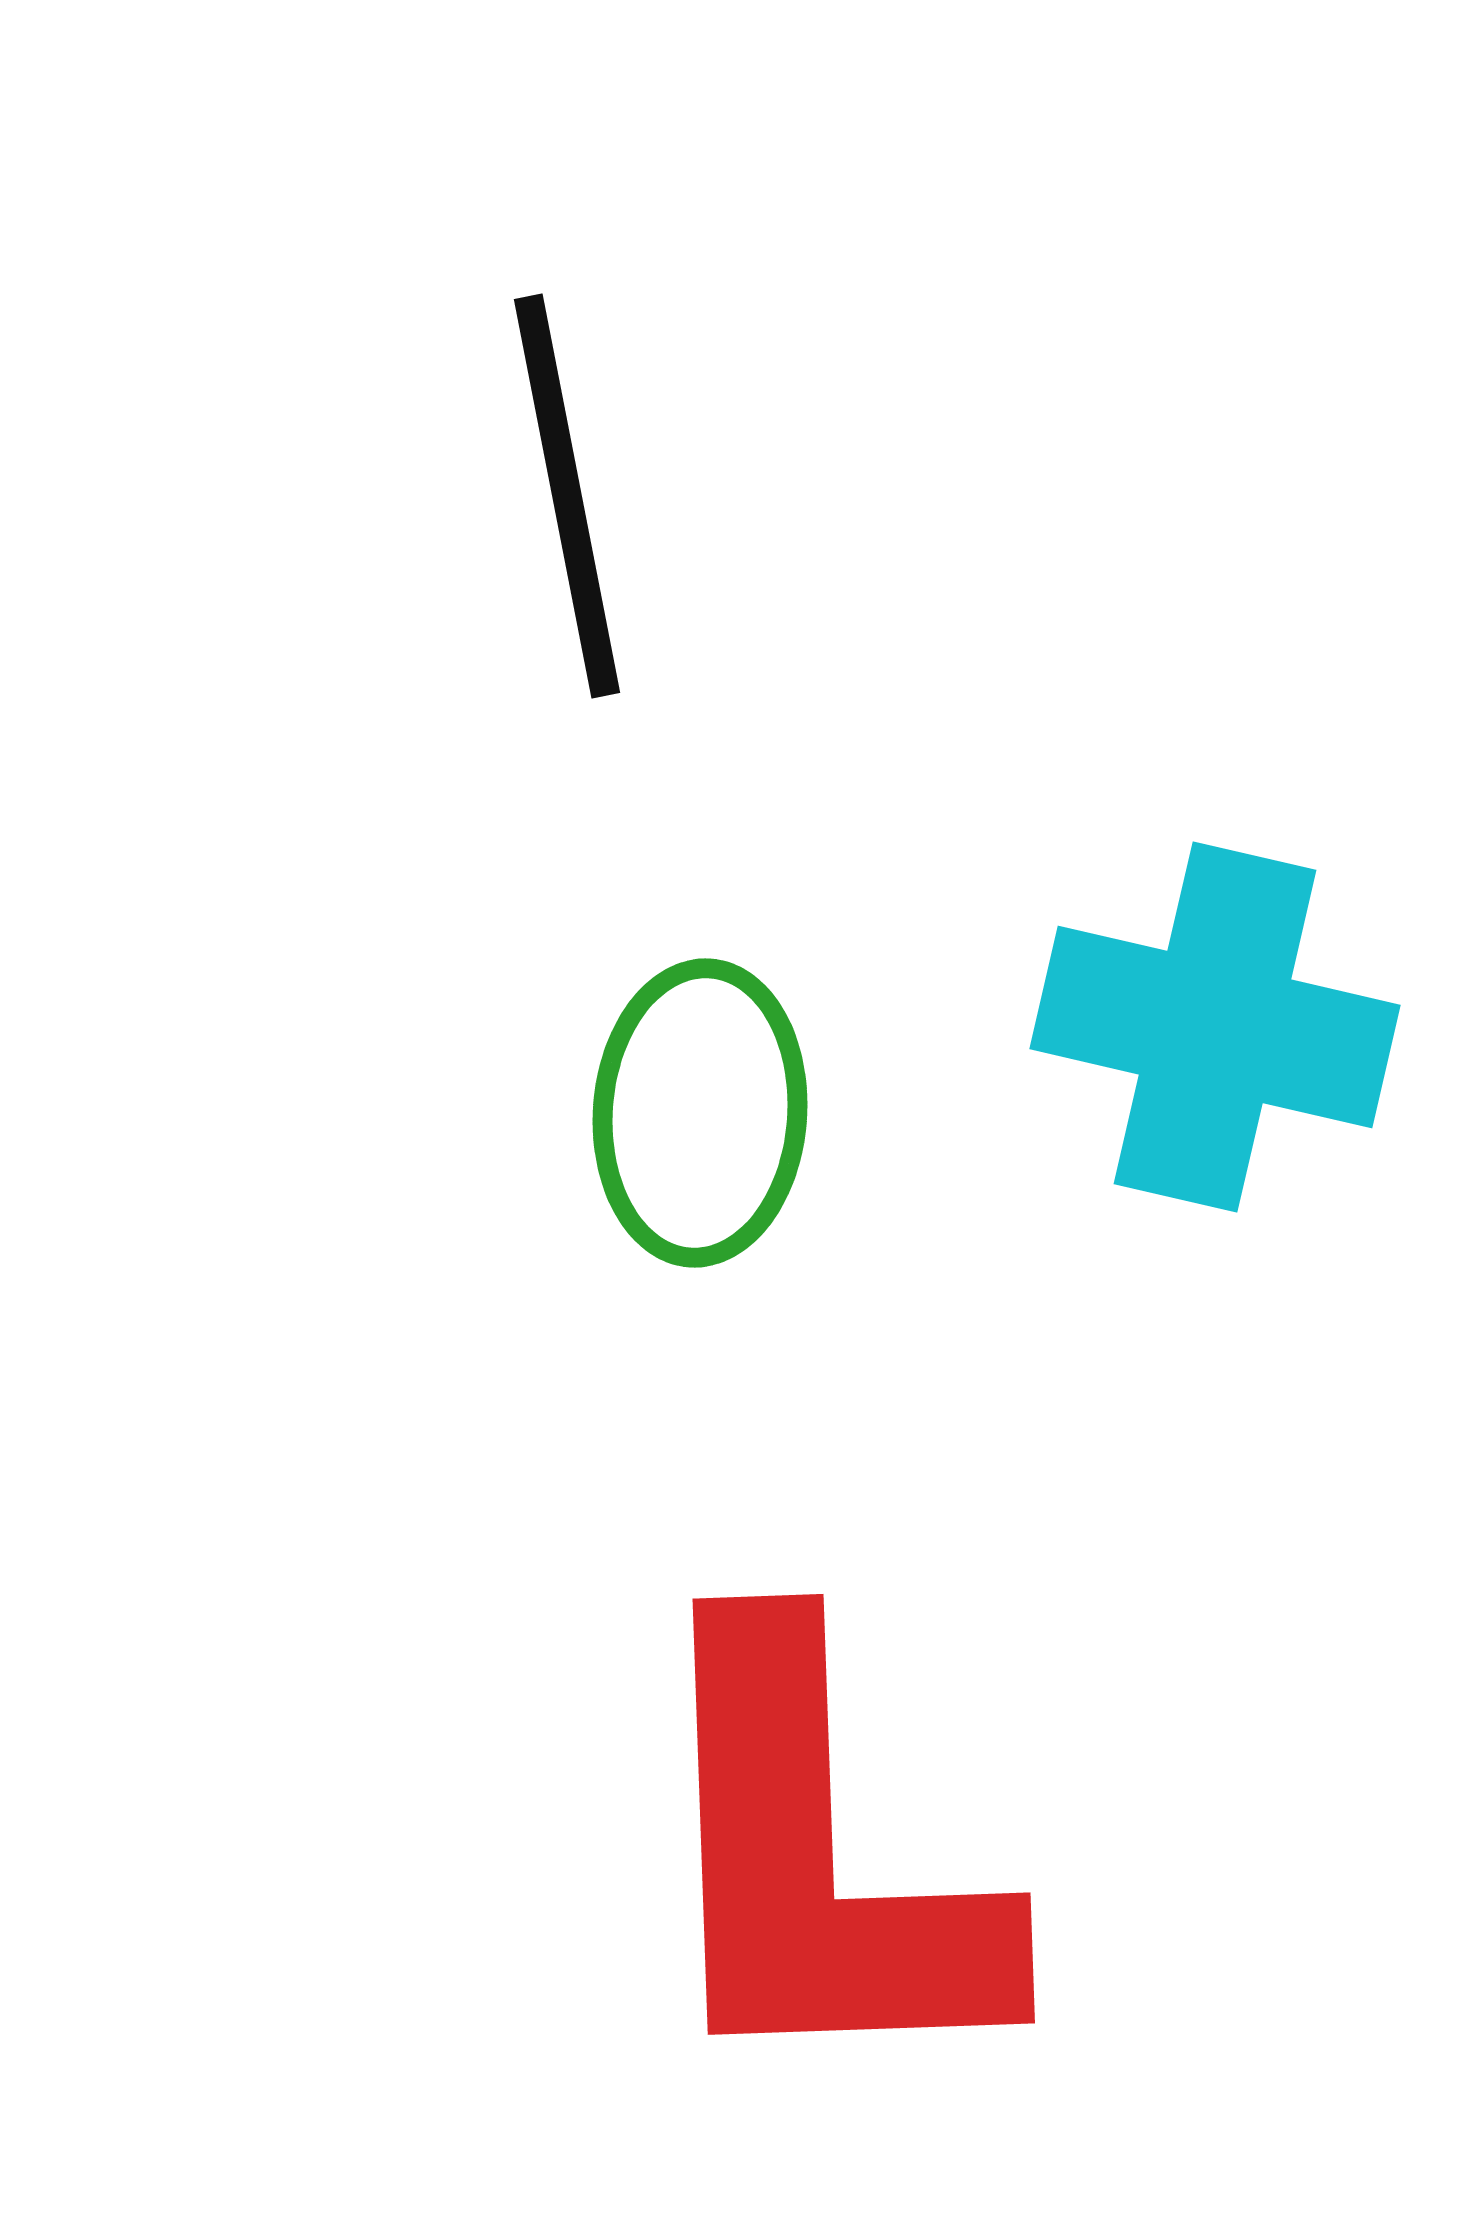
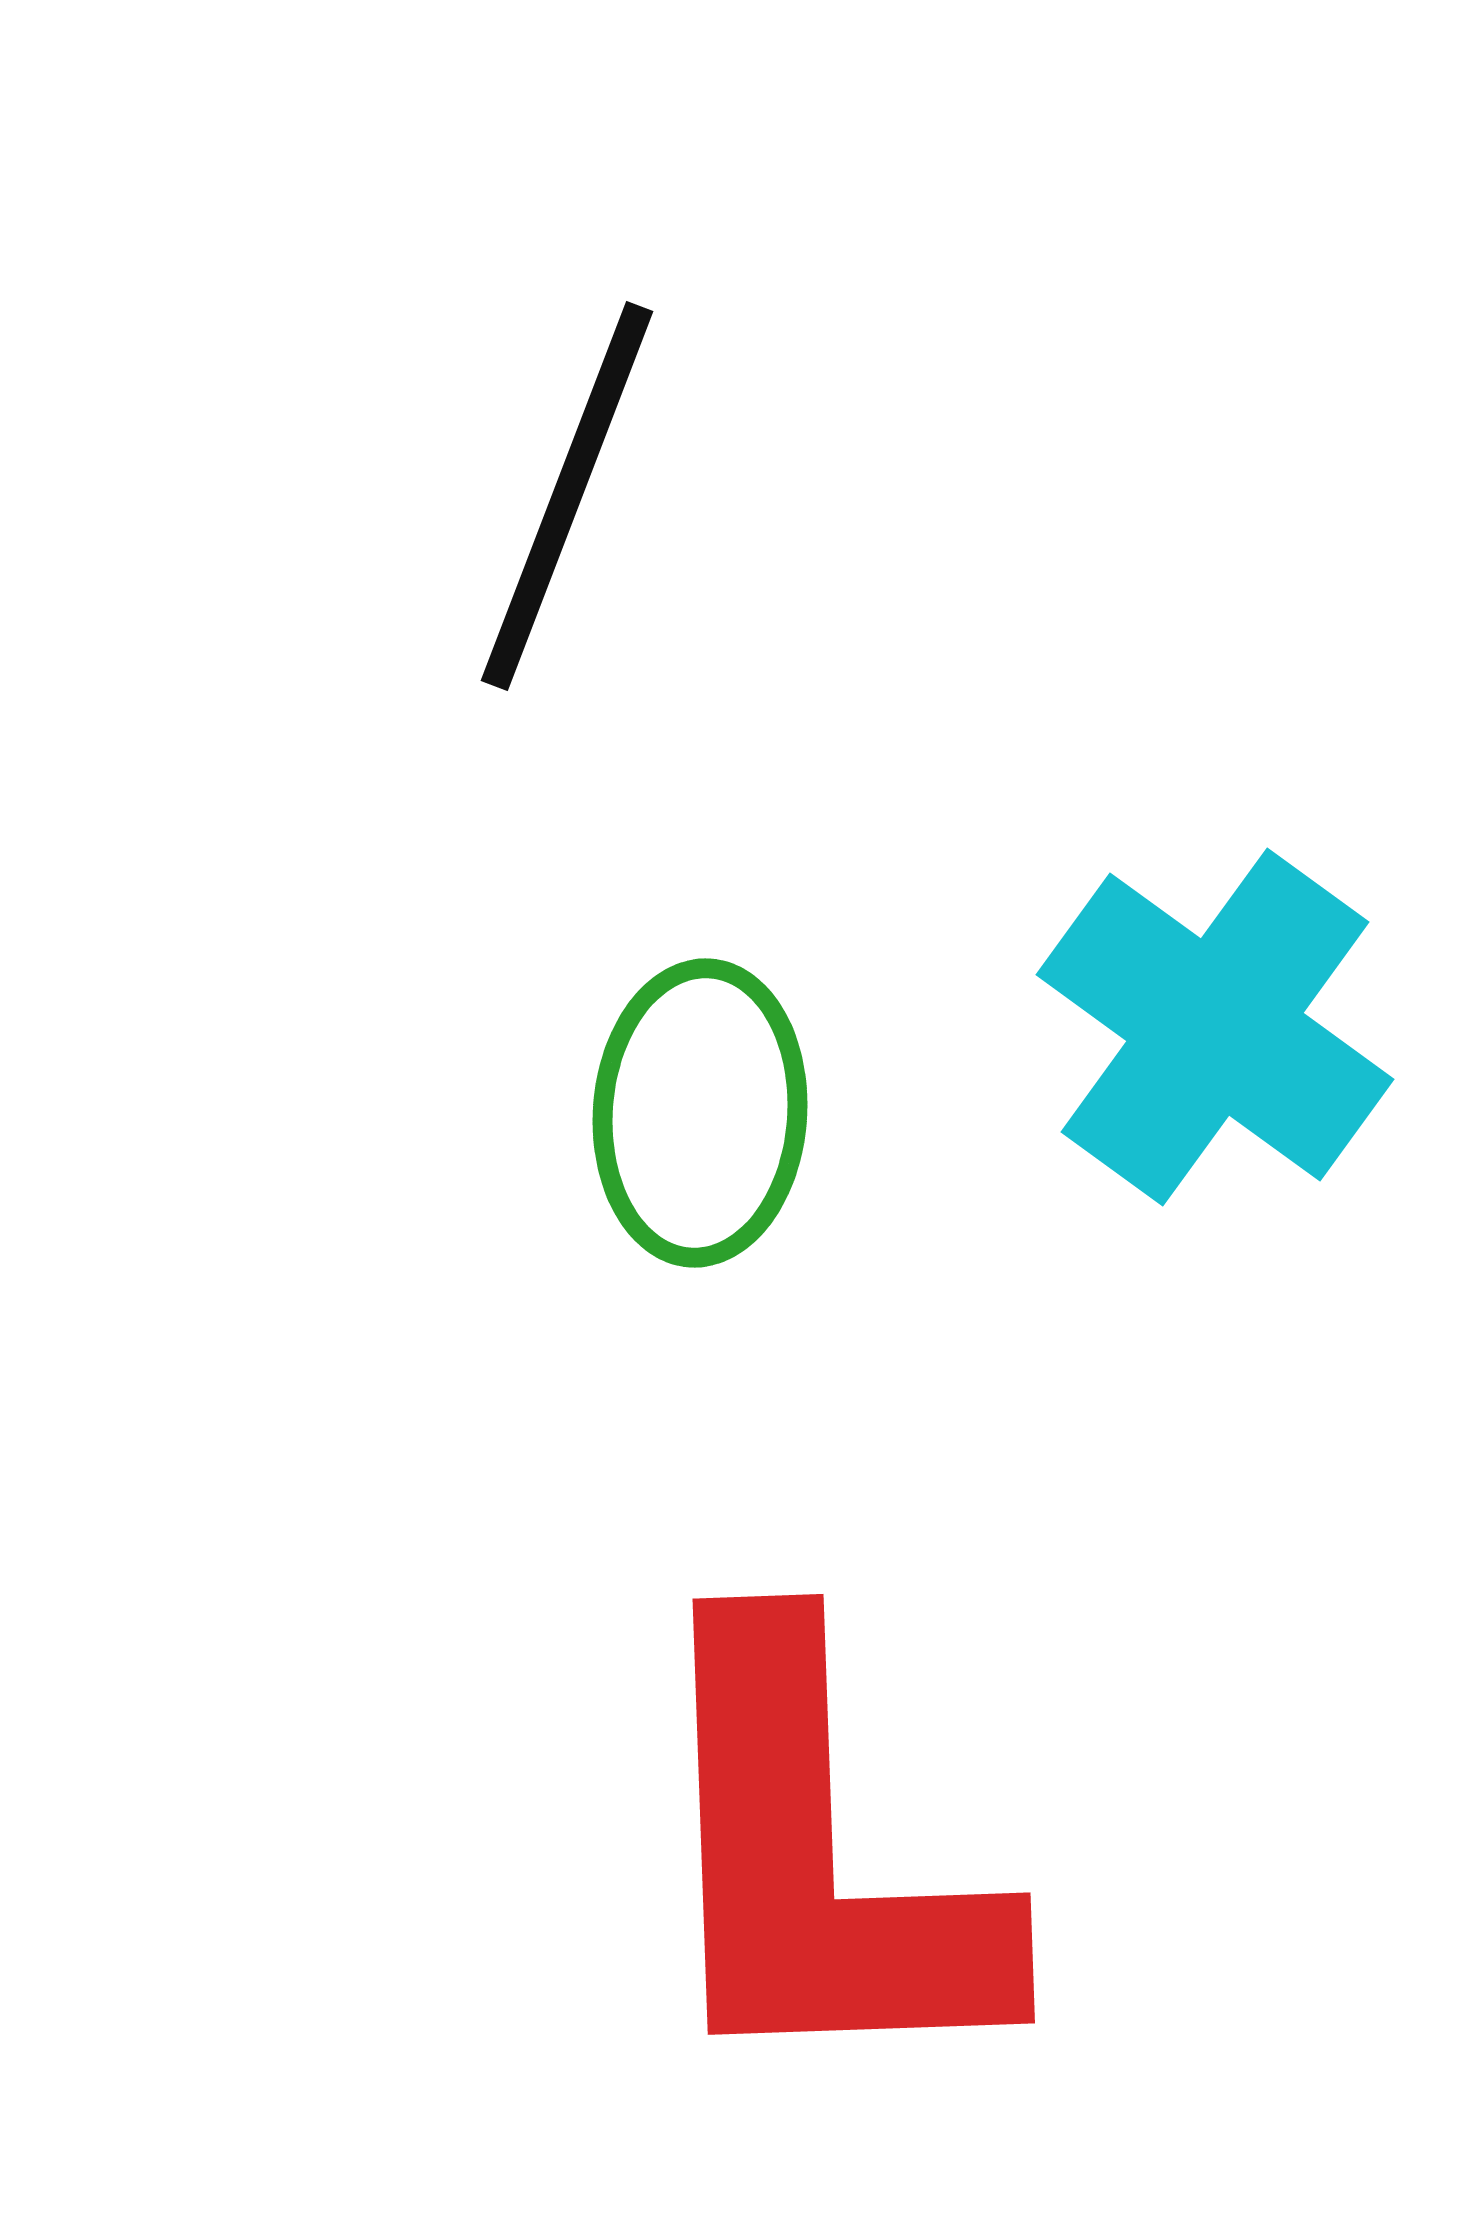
black line: rotated 32 degrees clockwise
cyan cross: rotated 23 degrees clockwise
